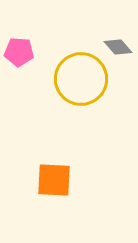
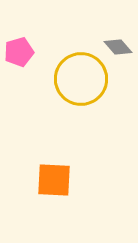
pink pentagon: rotated 20 degrees counterclockwise
